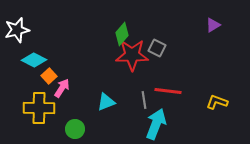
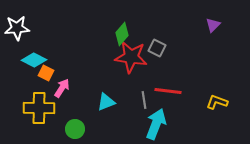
purple triangle: rotated 14 degrees counterclockwise
white star: moved 2 px up; rotated 10 degrees clockwise
red star: moved 1 px left, 2 px down; rotated 8 degrees clockwise
orange square: moved 3 px left, 3 px up; rotated 21 degrees counterclockwise
